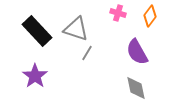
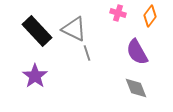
gray triangle: moved 2 px left; rotated 8 degrees clockwise
gray line: rotated 49 degrees counterclockwise
gray diamond: rotated 10 degrees counterclockwise
